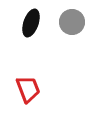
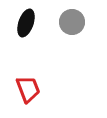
black ellipse: moved 5 px left
